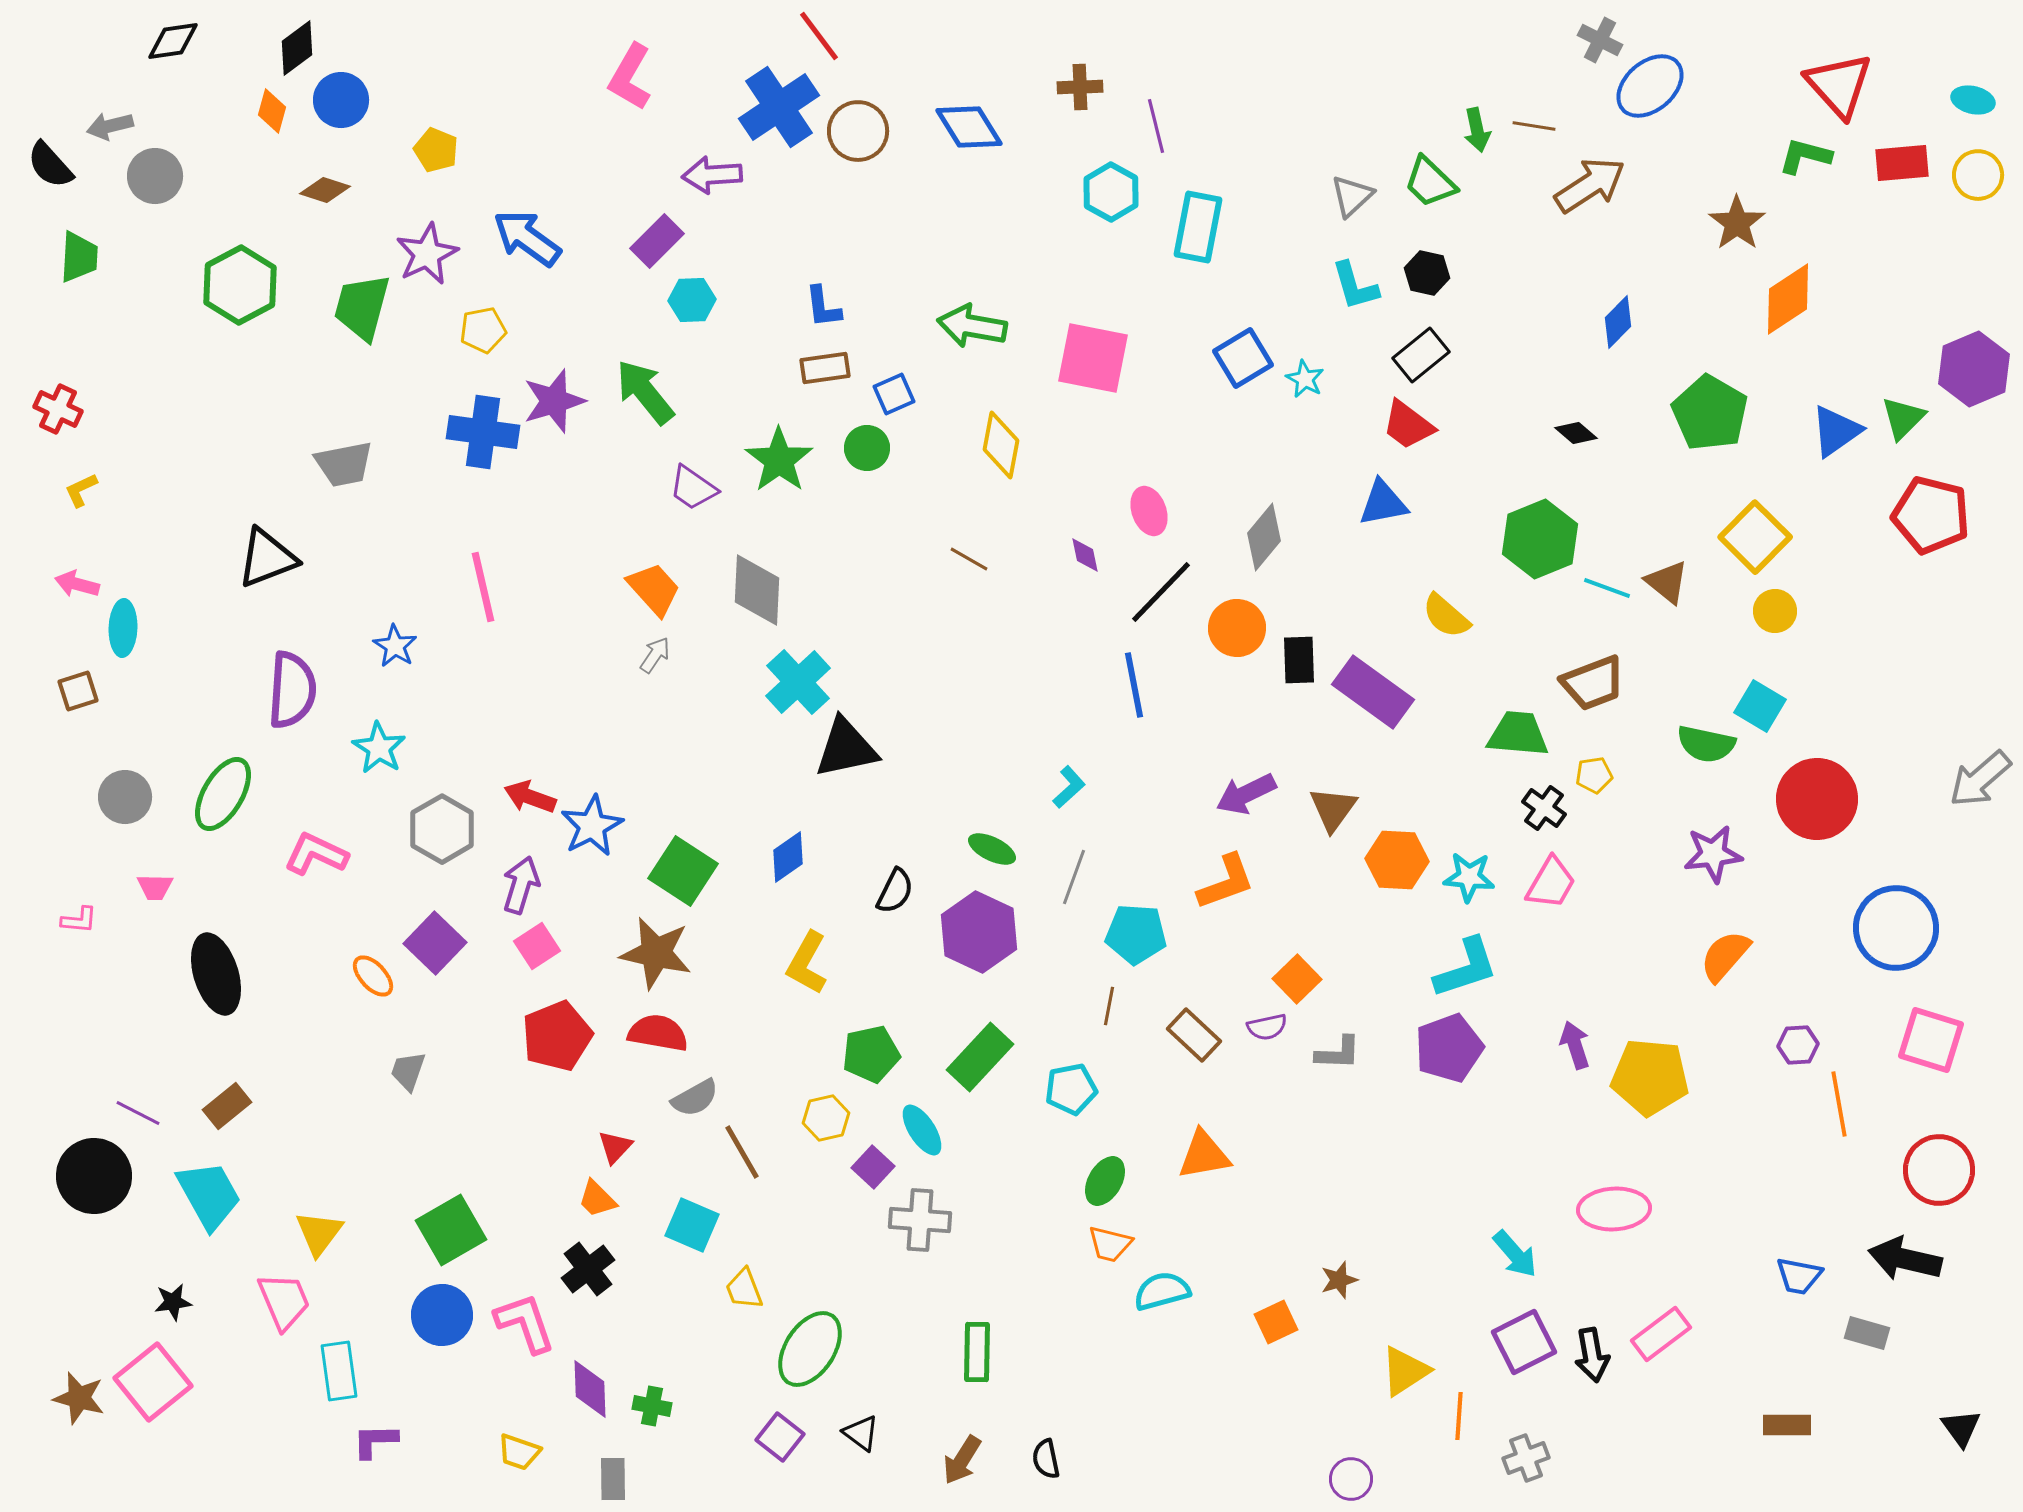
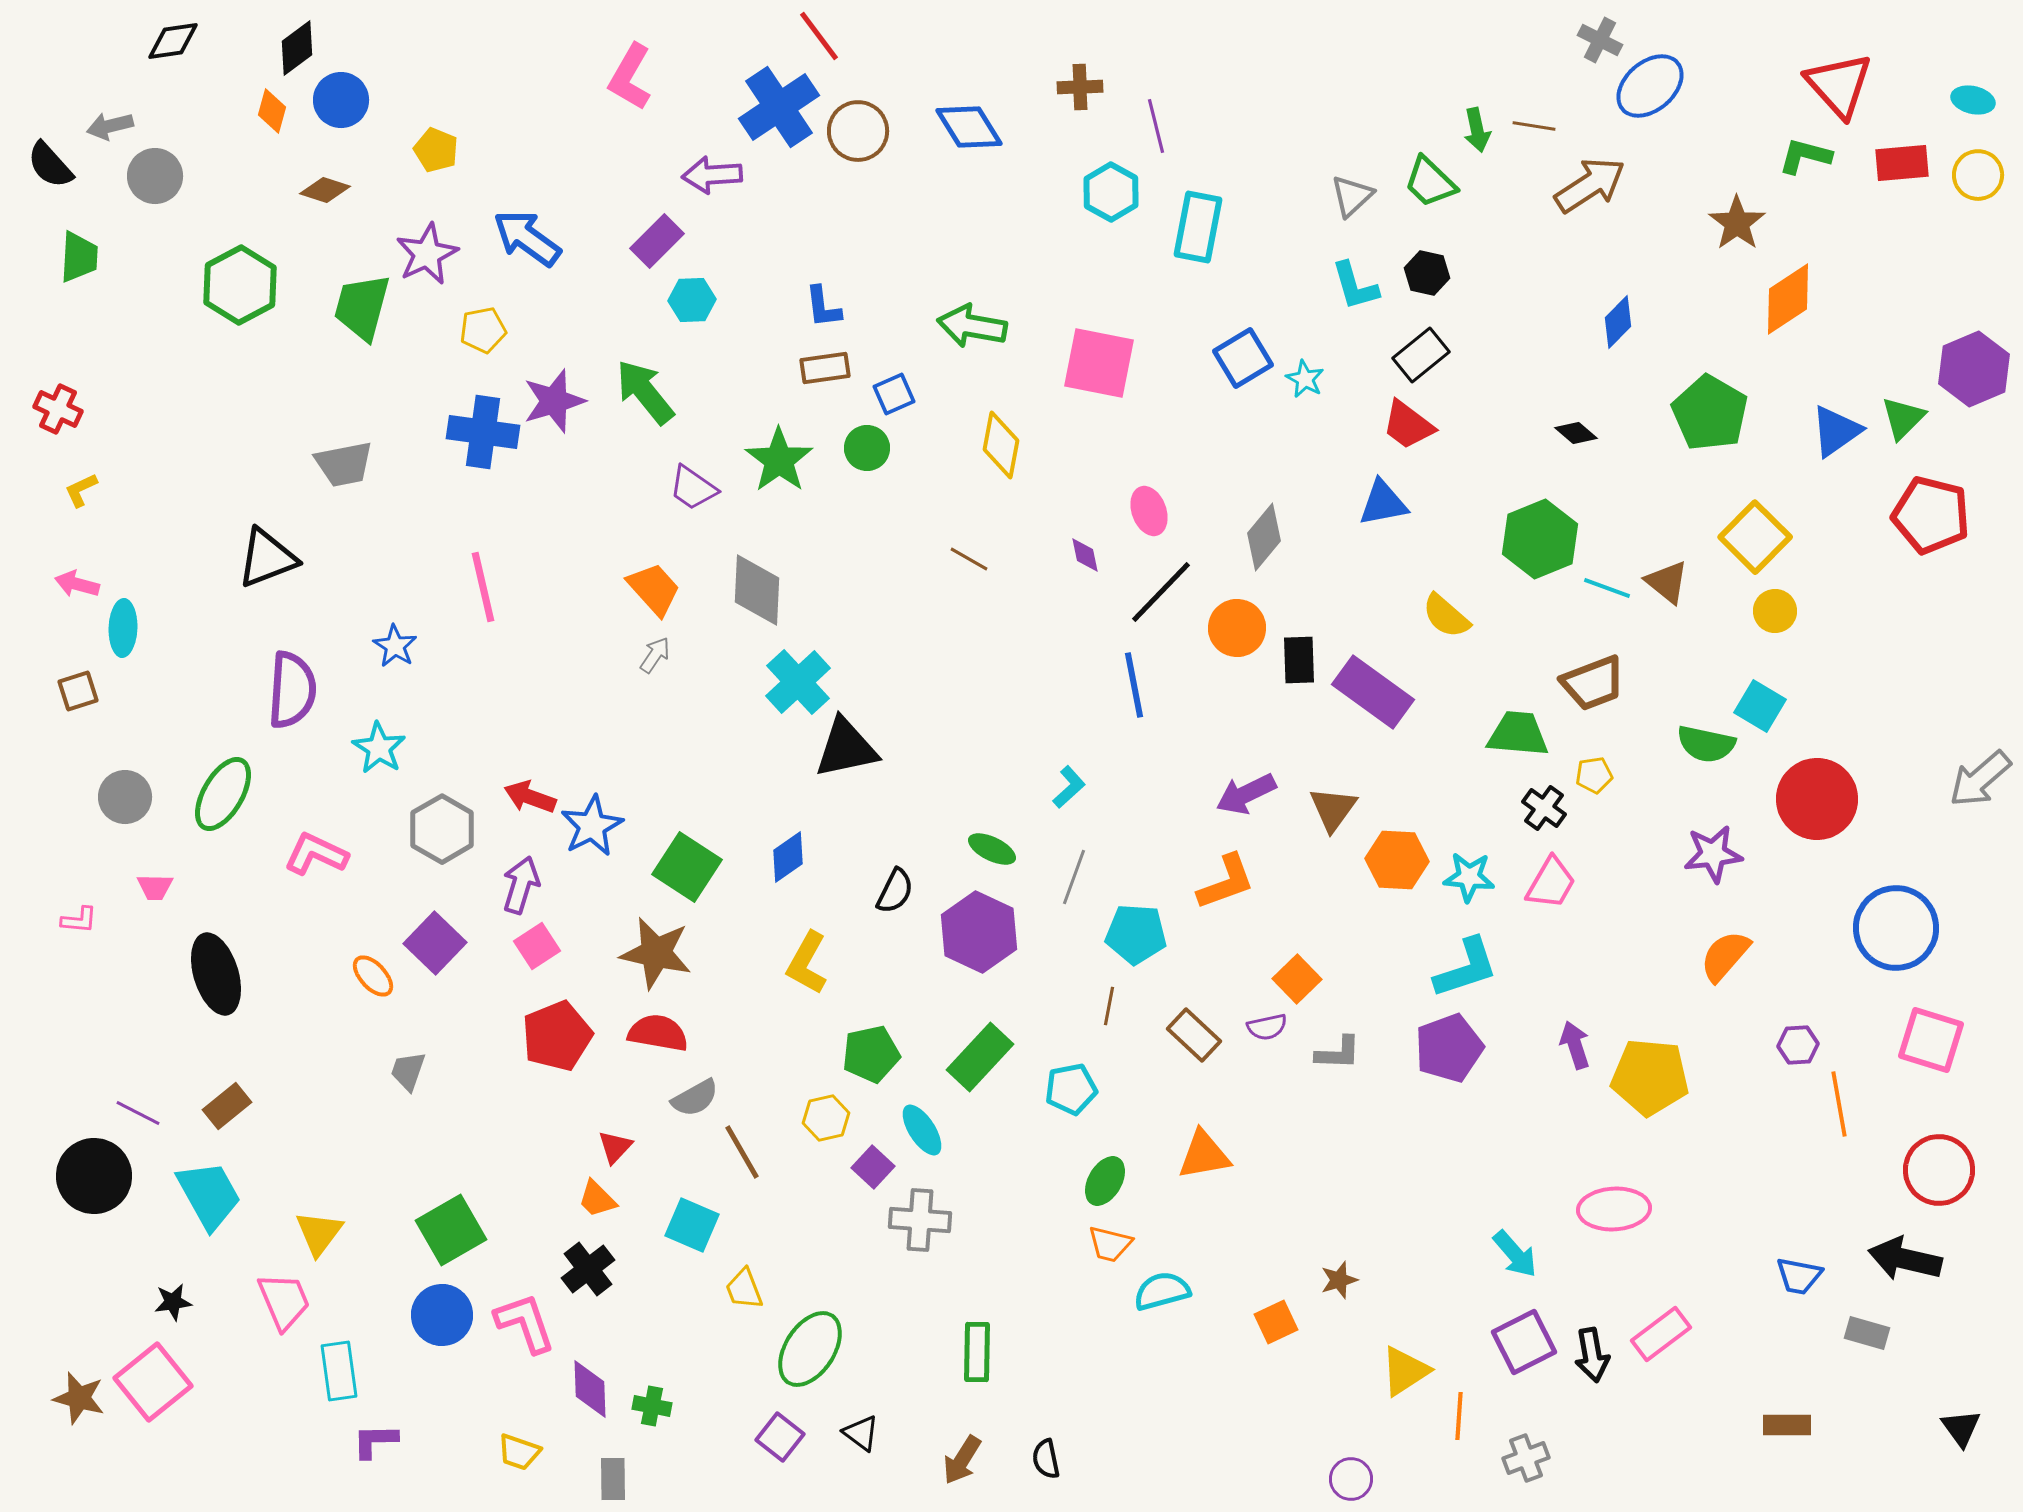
pink square at (1093, 358): moved 6 px right, 5 px down
green square at (683, 871): moved 4 px right, 4 px up
